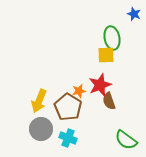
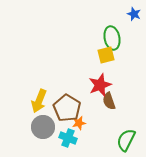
yellow square: rotated 12 degrees counterclockwise
orange star: moved 32 px down
brown pentagon: moved 1 px left, 1 px down
gray circle: moved 2 px right, 2 px up
green semicircle: rotated 80 degrees clockwise
